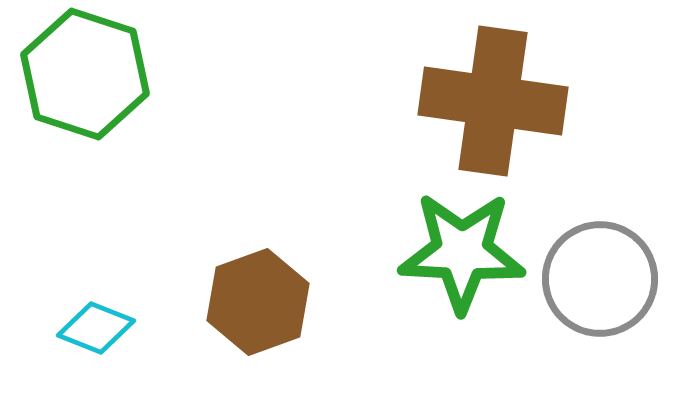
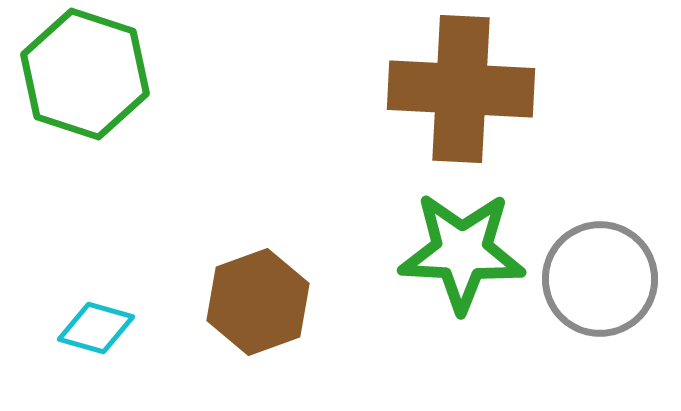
brown cross: moved 32 px left, 12 px up; rotated 5 degrees counterclockwise
cyan diamond: rotated 6 degrees counterclockwise
